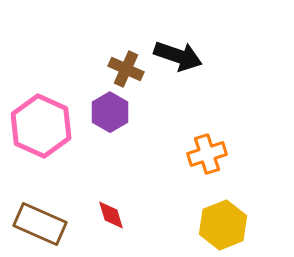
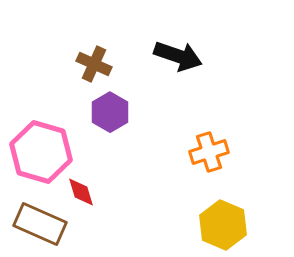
brown cross: moved 32 px left, 5 px up
pink hexagon: moved 26 px down; rotated 8 degrees counterclockwise
orange cross: moved 2 px right, 2 px up
red diamond: moved 30 px left, 23 px up
yellow hexagon: rotated 15 degrees counterclockwise
